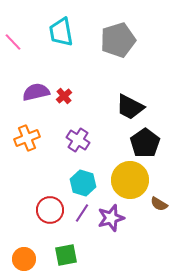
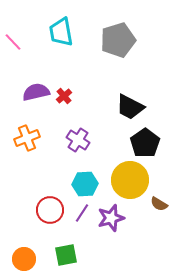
cyan hexagon: moved 2 px right, 1 px down; rotated 20 degrees counterclockwise
